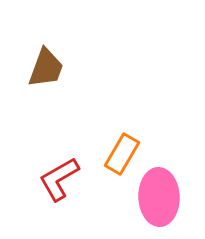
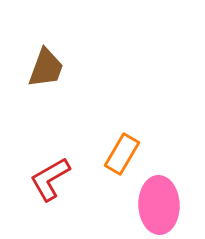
red L-shape: moved 9 px left
pink ellipse: moved 8 px down
